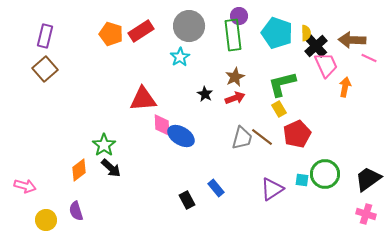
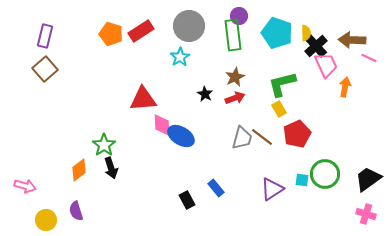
black arrow: rotated 30 degrees clockwise
